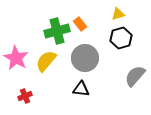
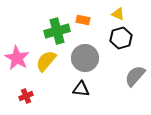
yellow triangle: rotated 40 degrees clockwise
orange rectangle: moved 3 px right, 4 px up; rotated 40 degrees counterclockwise
pink star: moved 1 px right
red cross: moved 1 px right
